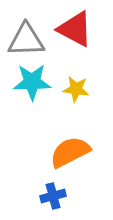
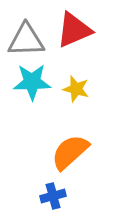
red triangle: moved 1 px left, 1 px down; rotated 51 degrees counterclockwise
yellow star: rotated 8 degrees clockwise
orange semicircle: rotated 15 degrees counterclockwise
